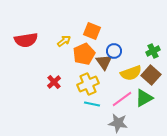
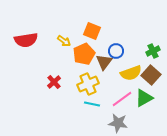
yellow arrow: rotated 72 degrees clockwise
blue circle: moved 2 px right
brown triangle: rotated 12 degrees clockwise
